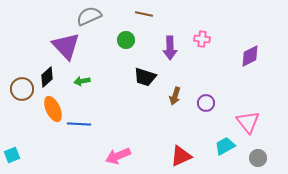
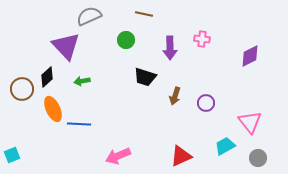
pink triangle: moved 2 px right
